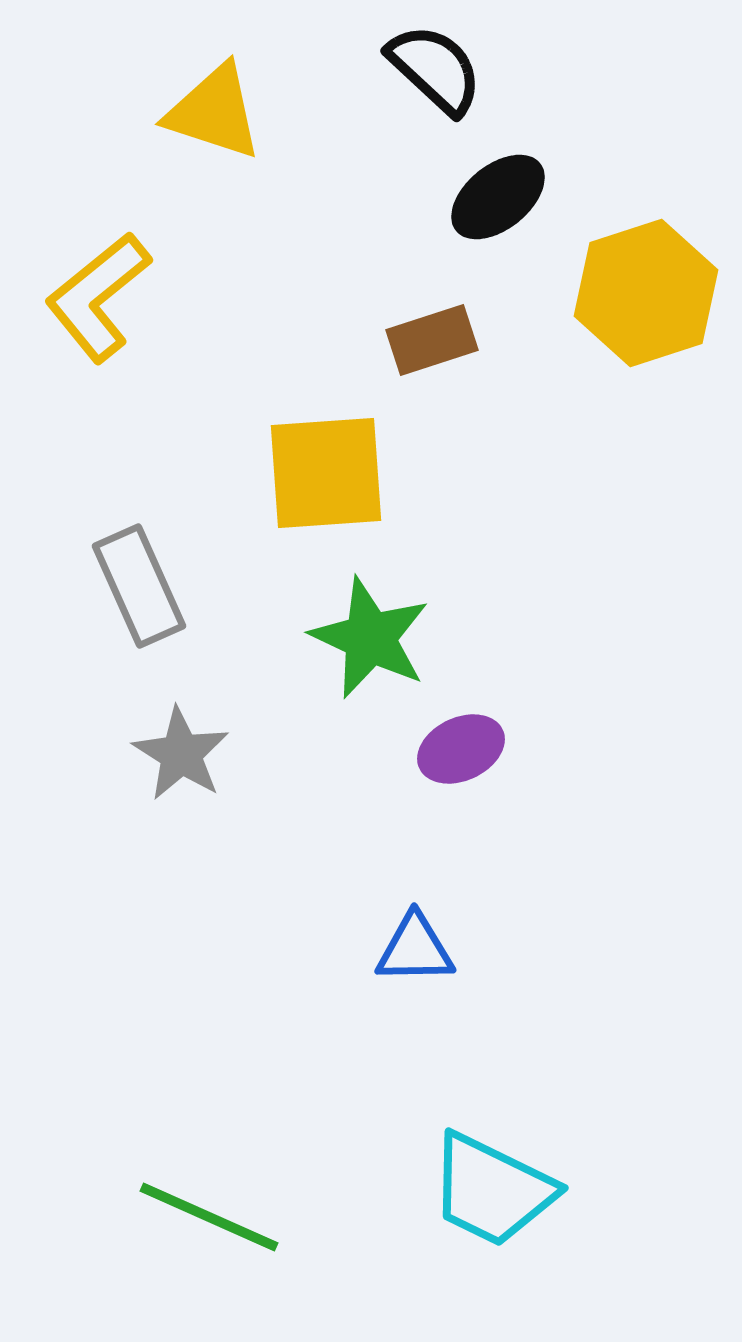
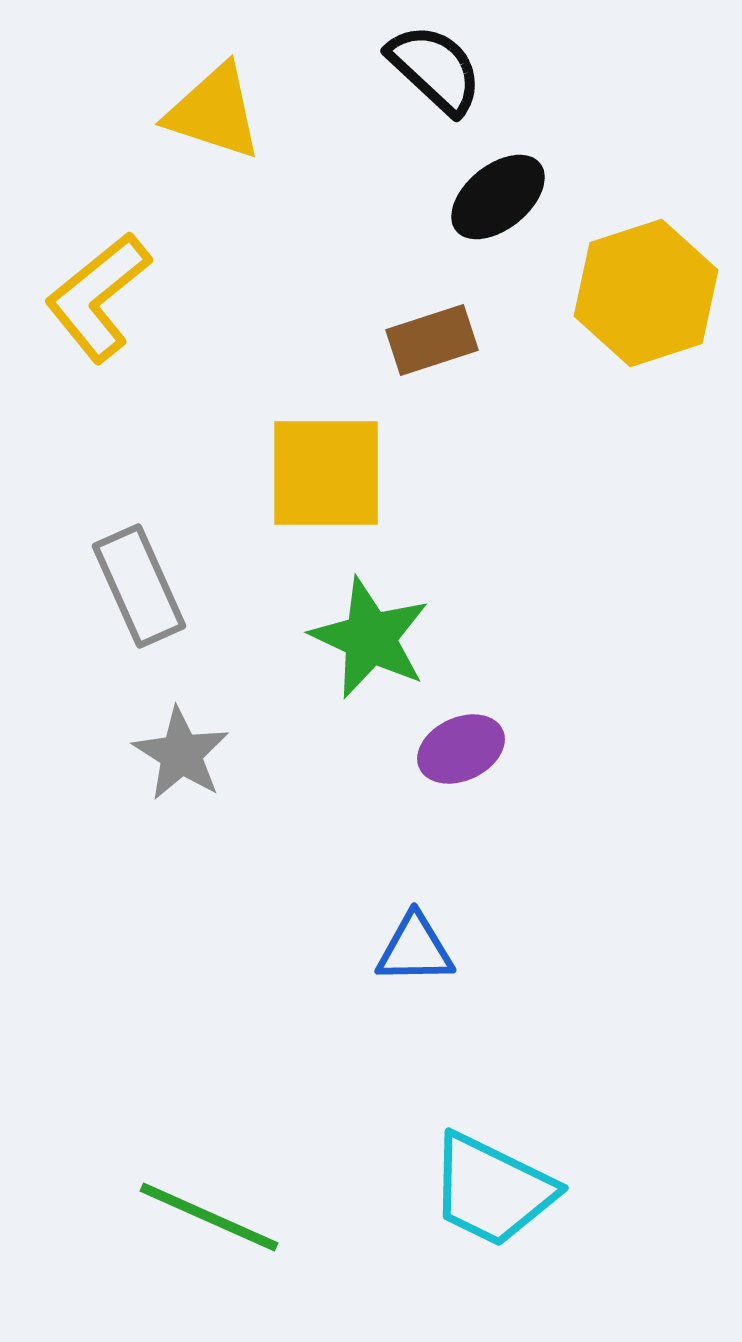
yellow square: rotated 4 degrees clockwise
